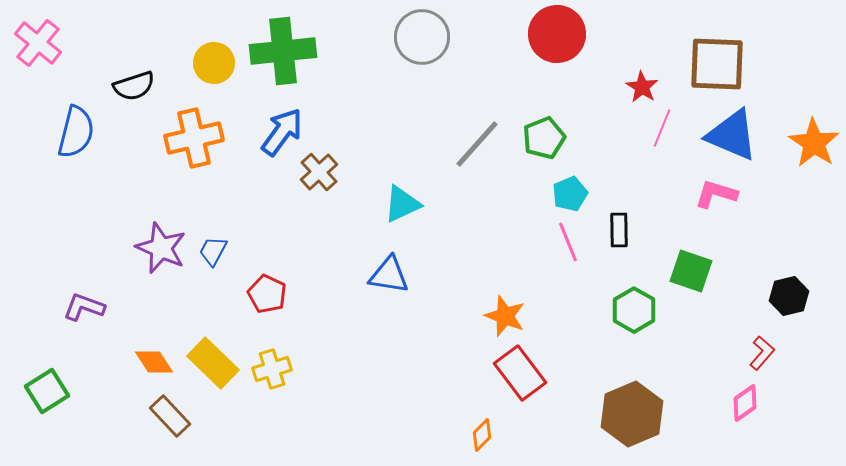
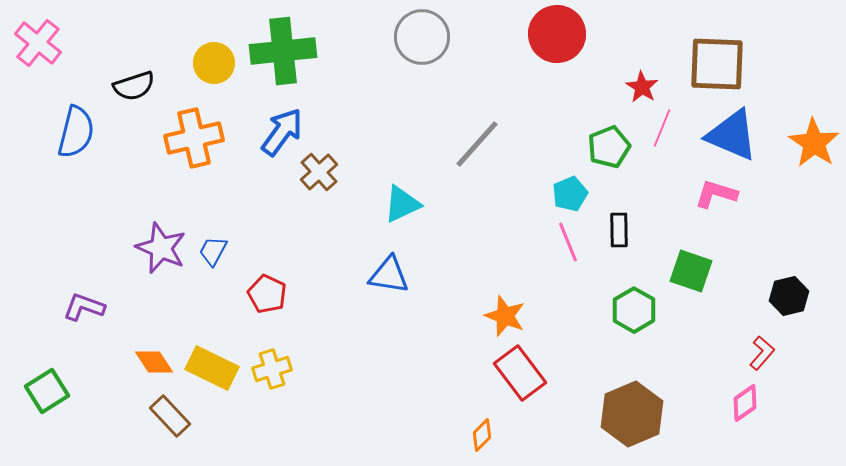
green pentagon at (544, 138): moved 65 px right, 9 px down
yellow rectangle at (213, 363): moved 1 px left, 5 px down; rotated 18 degrees counterclockwise
